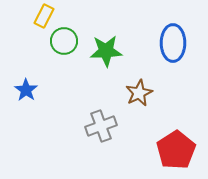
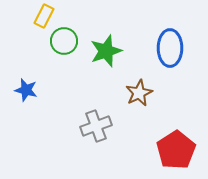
blue ellipse: moved 3 px left, 5 px down
green star: rotated 16 degrees counterclockwise
blue star: rotated 20 degrees counterclockwise
gray cross: moved 5 px left
